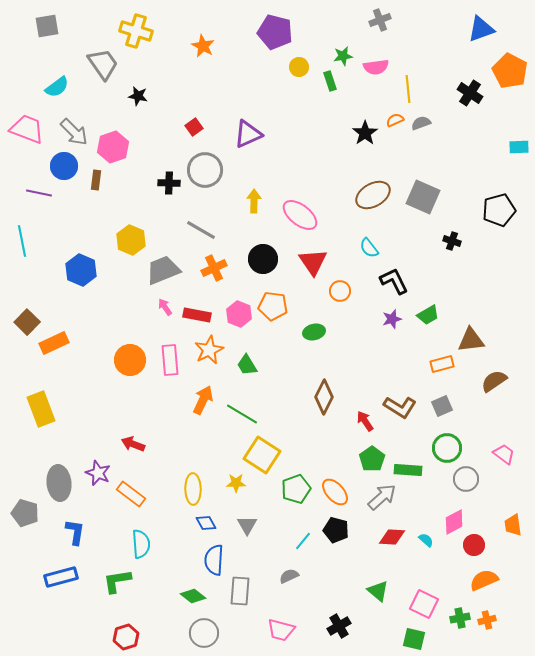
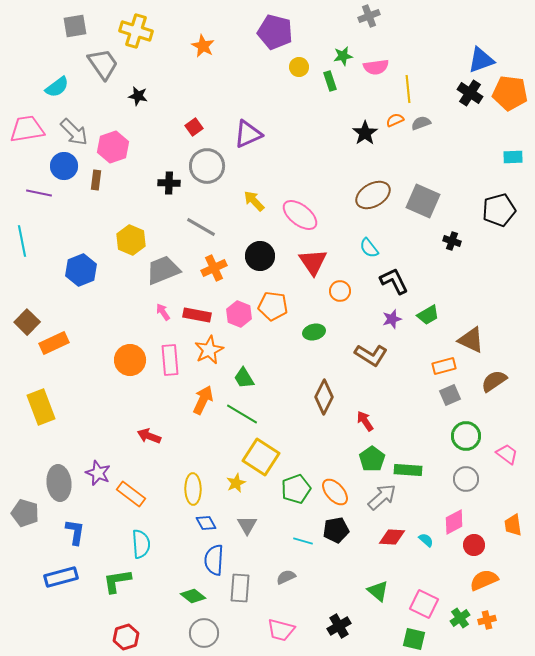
gray cross at (380, 20): moved 11 px left, 4 px up
gray square at (47, 26): moved 28 px right
blue triangle at (481, 29): moved 31 px down
orange pentagon at (510, 71): moved 22 px down; rotated 20 degrees counterclockwise
pink trapezoid at (27, 129): rotated 30 degrees counterclockwise
cyan rectangle at (519, 147): moved 6 px left, 10 px down
gray circle at (205, 170): moved 2 px right, 4 px up
gray square at (423, 197): moved 4 px down
yellow arrow at (254, 201): rotated 45 degrees counterclockwise
gray line at (201, 230): moved 3 px up
black circle at (263, 259): moved 3 px left, 3 px up
blue hexagon at (81, 270): rotated 16 degrees clockwise
pink arrow at (165, 307): moved 2 px left, 5 px down
brown triangle at (471, 340): rotated 32 degrees clockwise
orange rectangle at (442, 364): moved 2 px right, 2 px down
green trapezoid at (247, 365): moved 3 px left, 13 px down
gray square at (442, 406): moved 8 px right, 11 px up
brown L-shape at (400, 407): moved 29 px left, 52 px up
yellow rectangle at (41, 409): moved 2 px up
red arrow at (133, 444): moved 16 px right, 8 px up
green circle at (447, 448): moved 19 px right, 12 px up
pink trapezoid at (504, 454): moved 3 px right
yellow square at (262, 455): moved 1 px left, 2 px down
yellow star at (236, 483): rotated 24 degrees counterclockwise
black pentagon at (336, 530): rotated 25 degrees counterclockwise
cyan line at (303, 541): rotated 66 degrees clockwise
gray semicircle at (289, 576): moved 3 px left, 1 px down
gray rectangle at (240, 591): moved 3 px up
green cross at (460, 618): rotated 24 degrees counterclockwise
